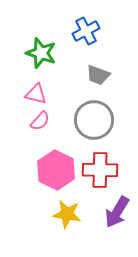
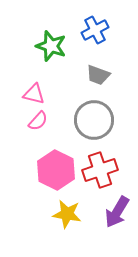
blue cross: moved 9 px right, 1 px up
green star: moved 10 px right, 7 px up
pink triangle: moved 2 px left
pink semicircle: moved 2 px left
red cross: rotated 20 degrees counterclockwise
